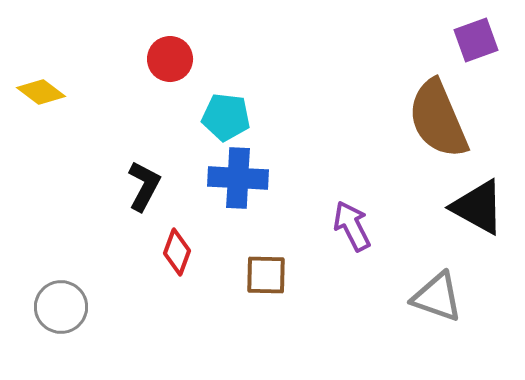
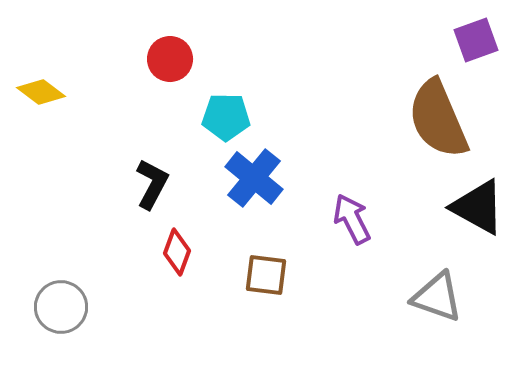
cyan pentagon: rotated 6 degrees counterclockwise
blue cross: moved 16 px right; rotated 36 degrees clockwise
black L-shape: moved 8 px right, 2 px up
purple arrow: moved 7 px up
brown square: rotated 6 degrees clockwise
